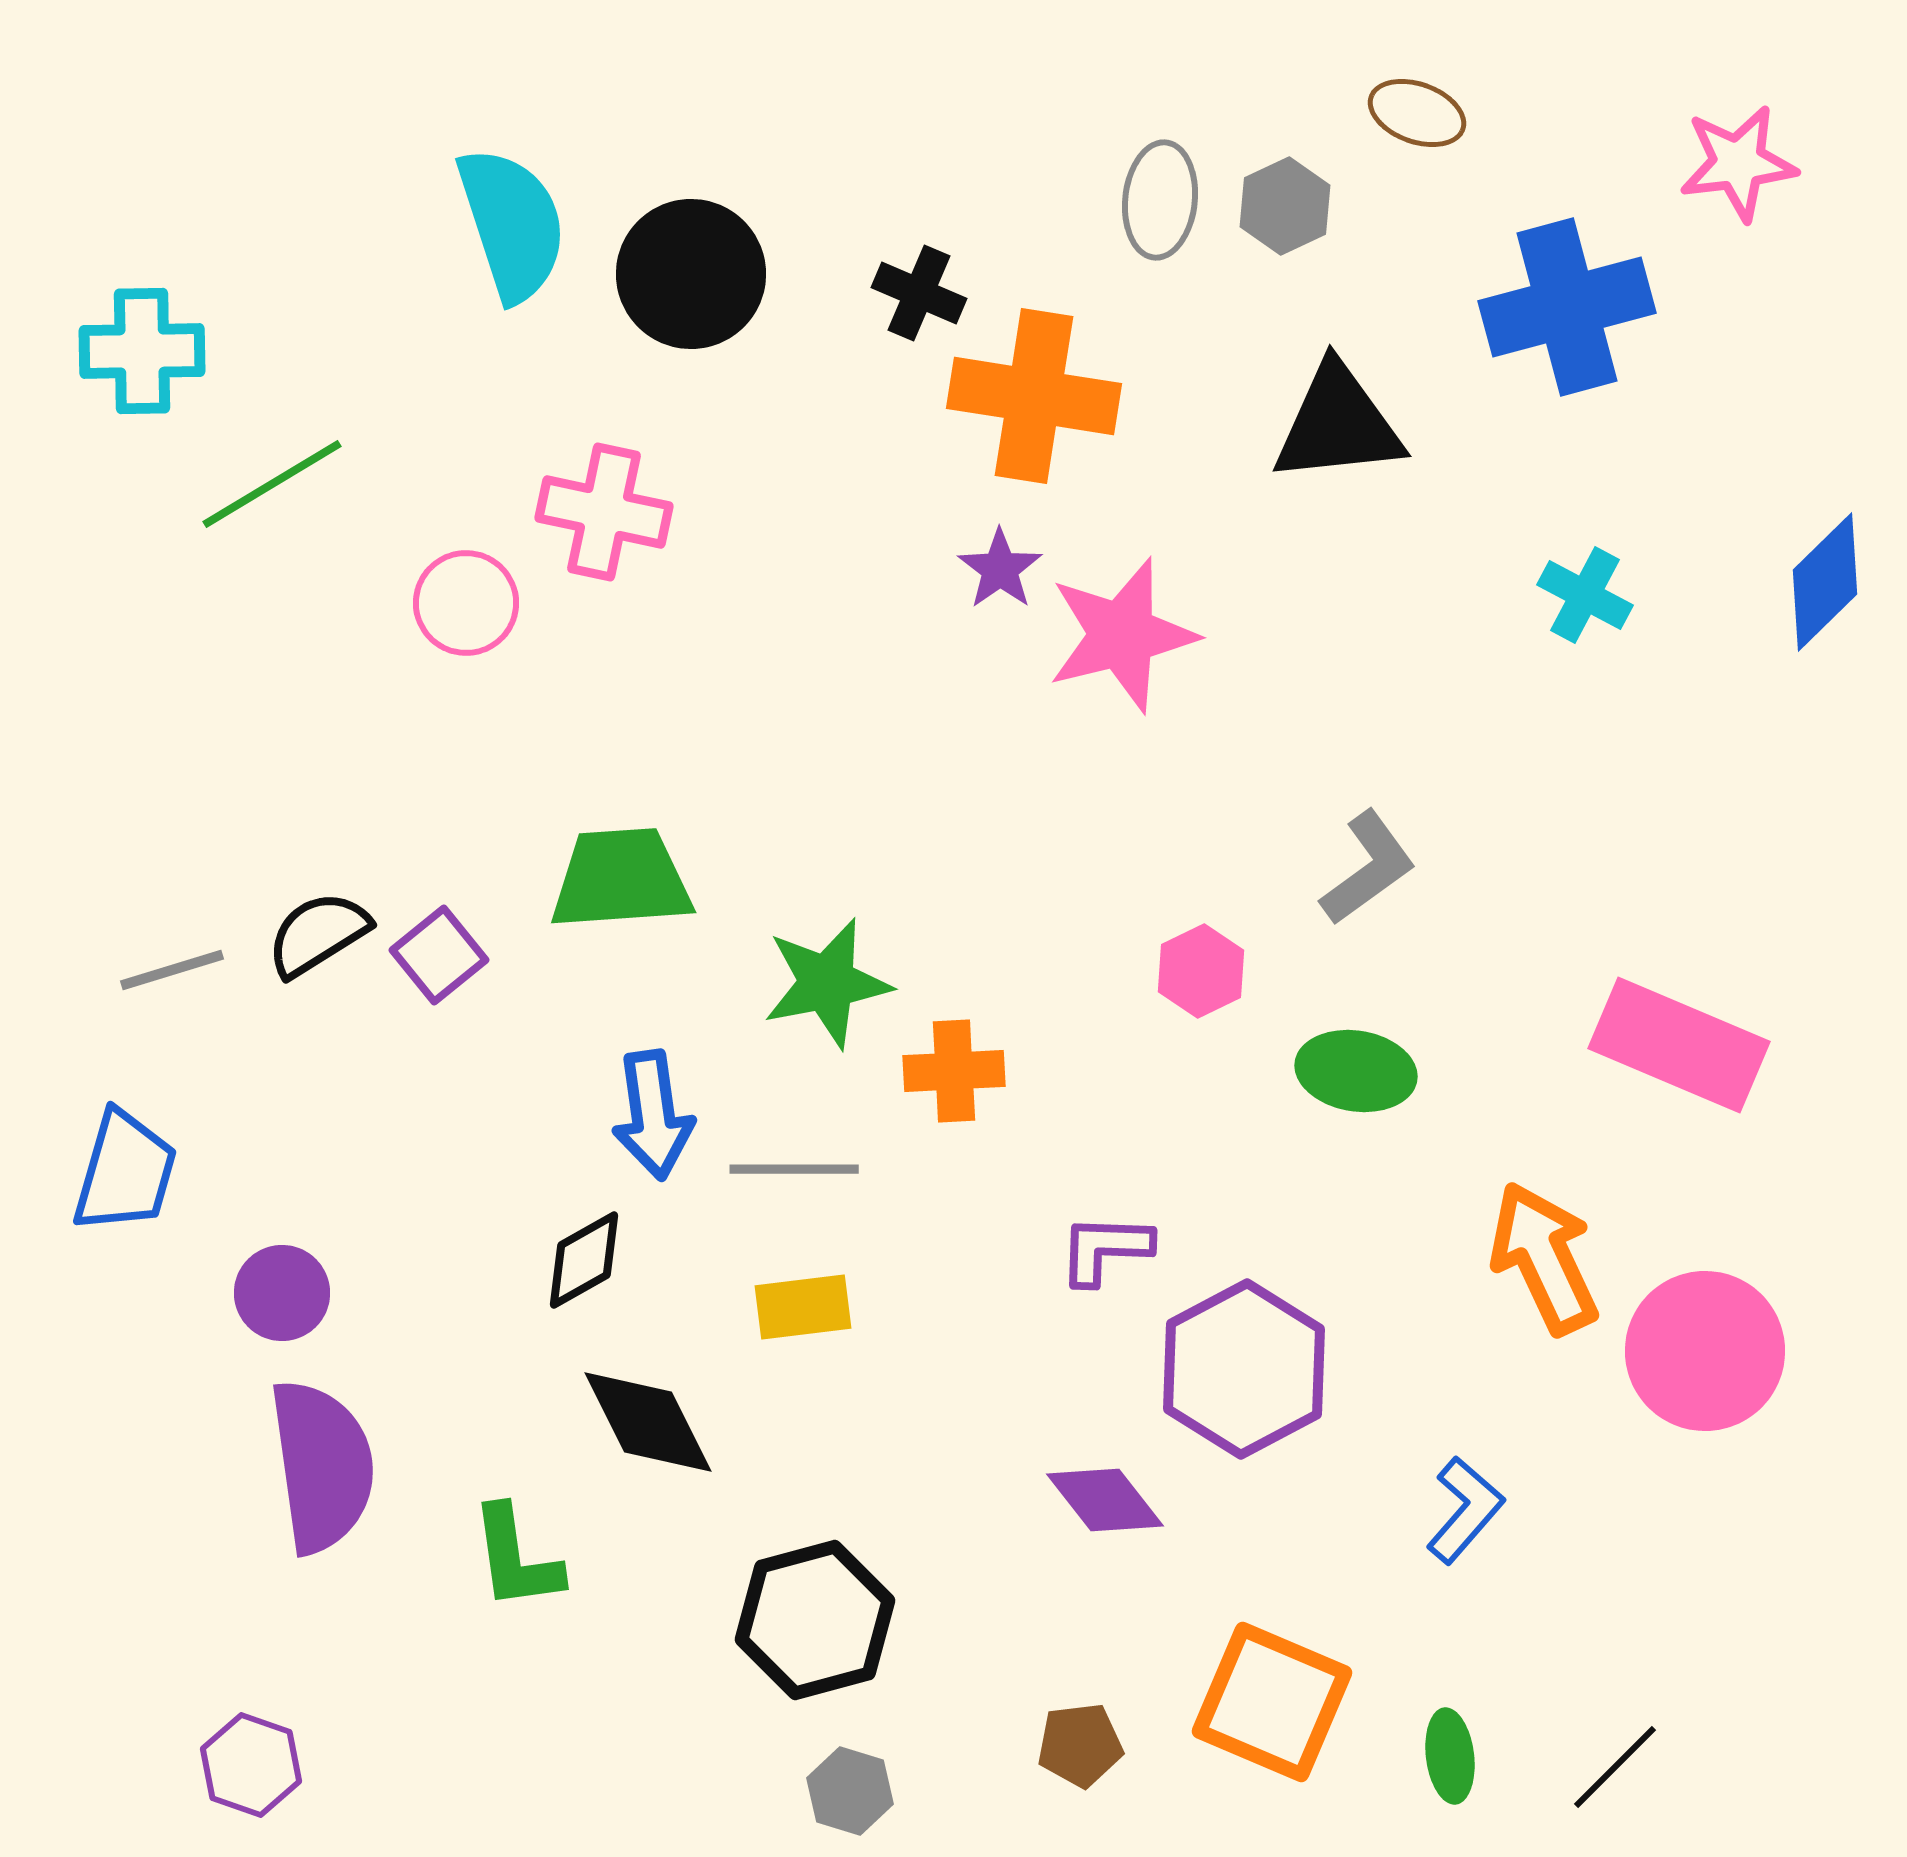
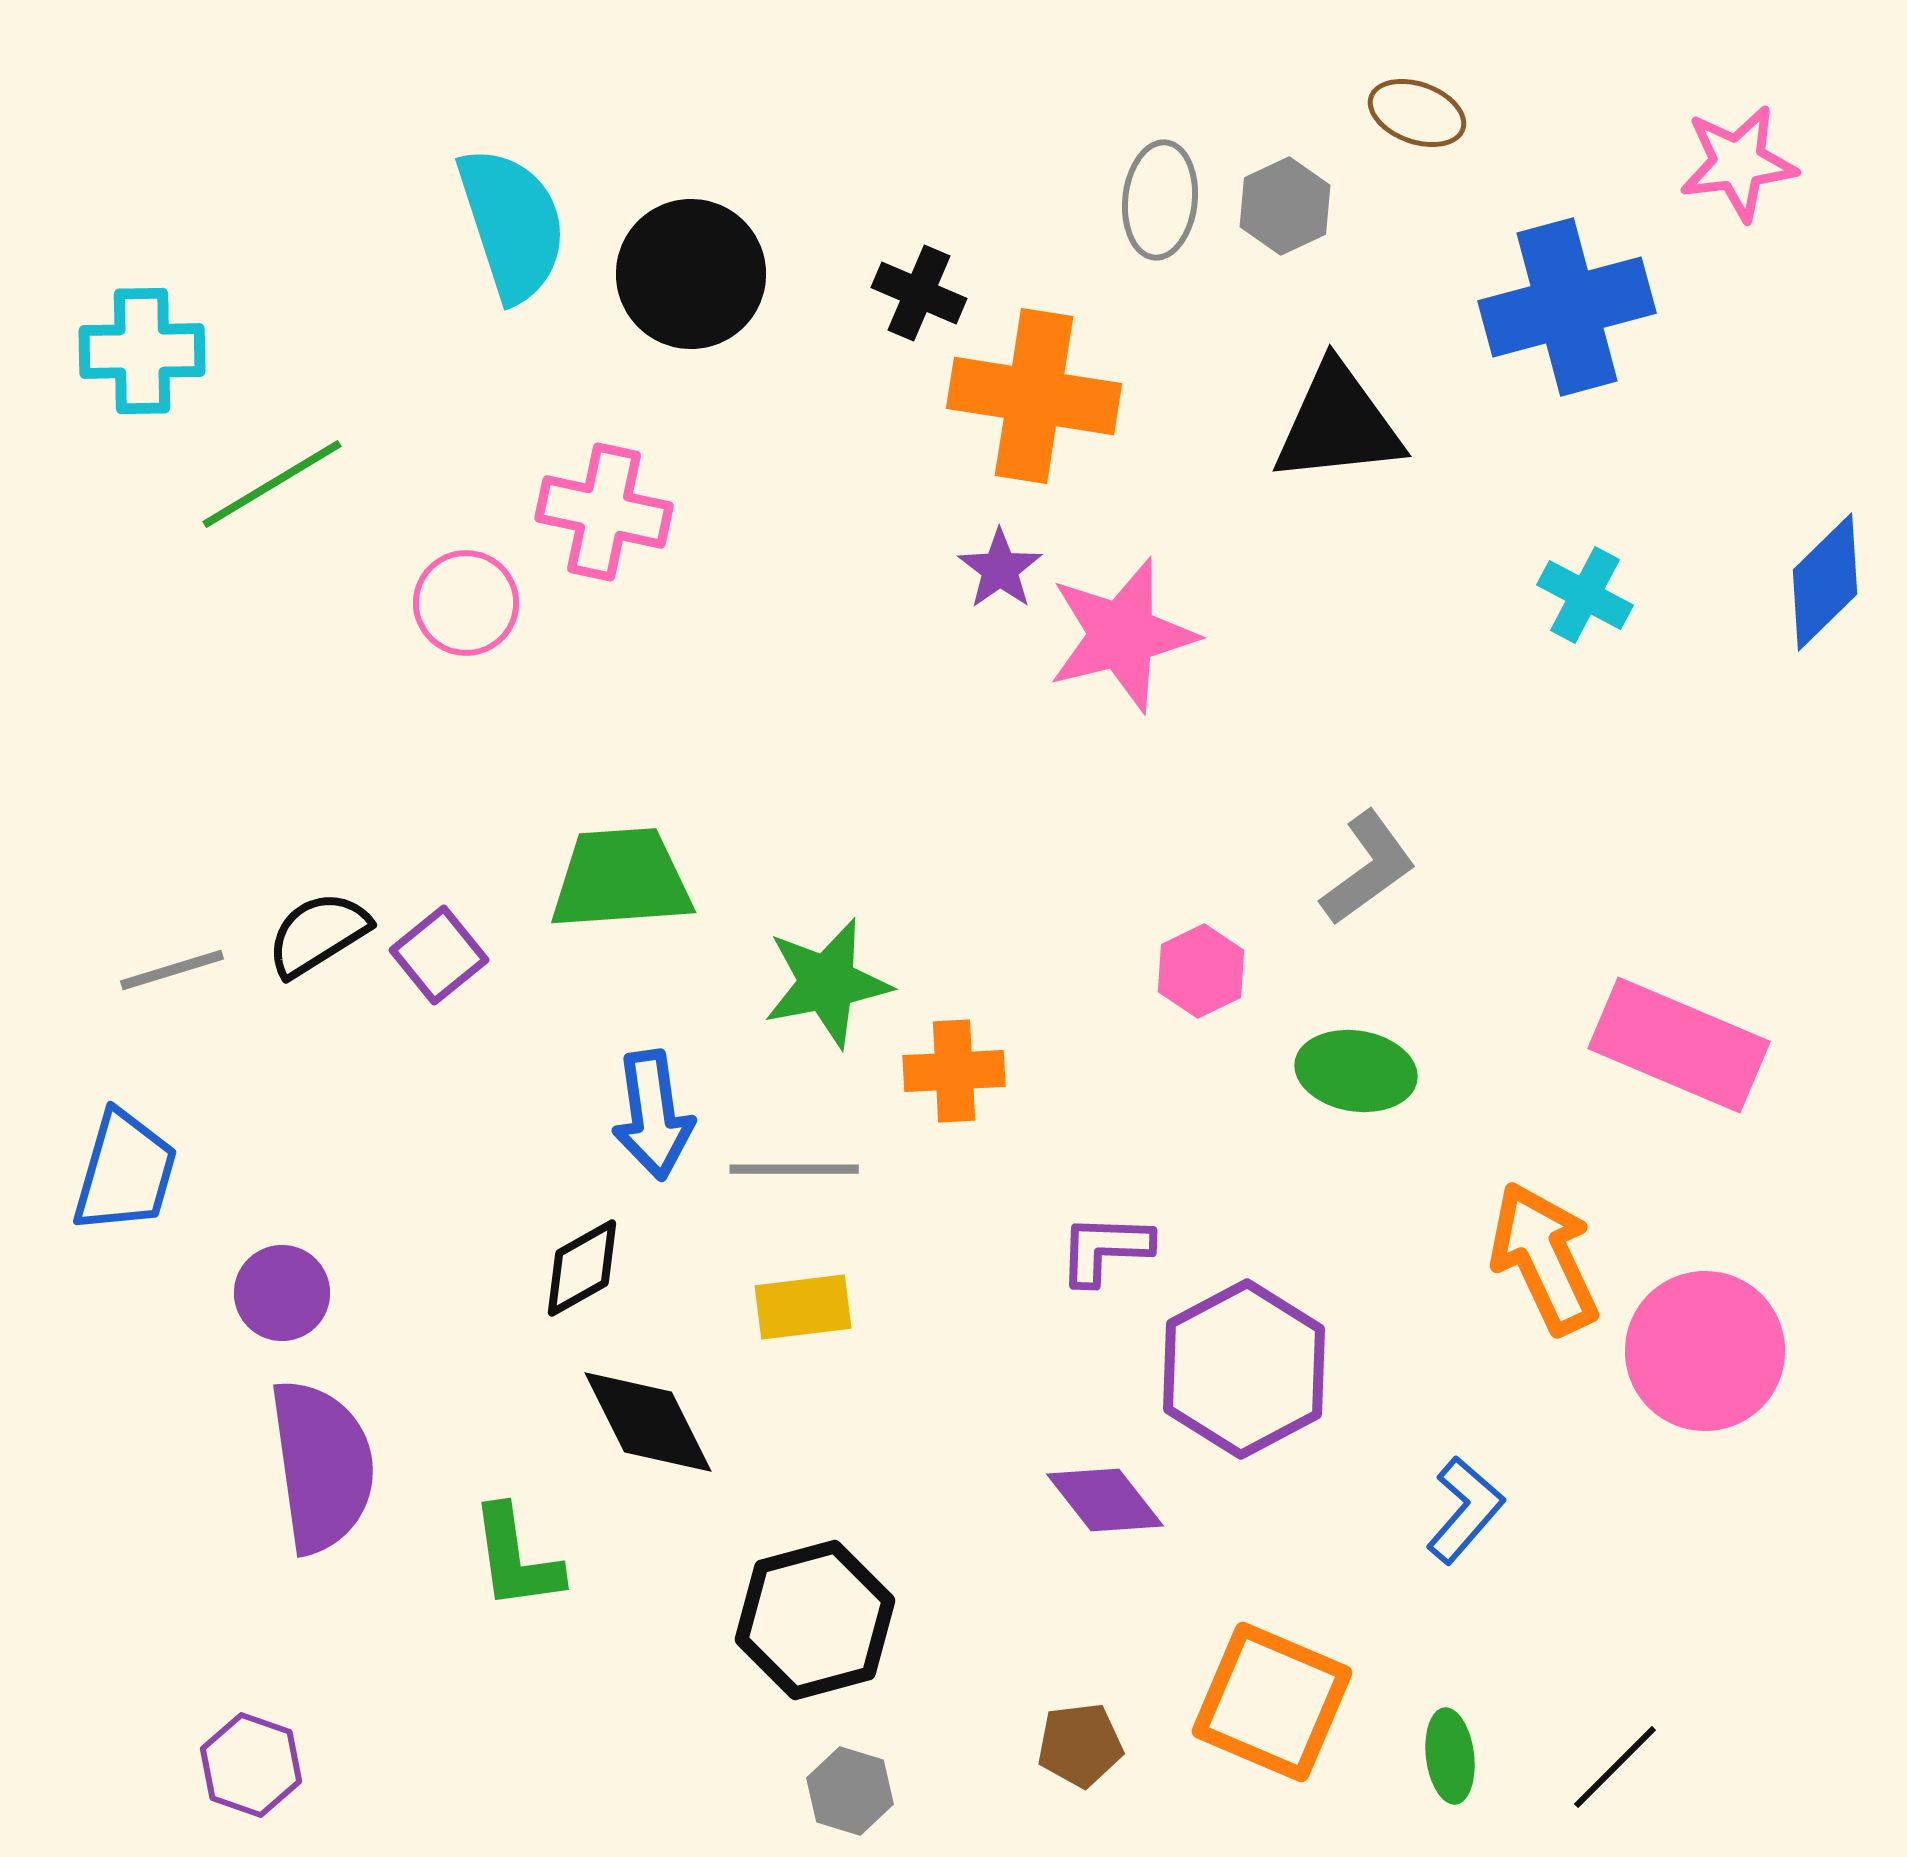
black diamond at (584, 1260): moved 2 px left, 8 px down
